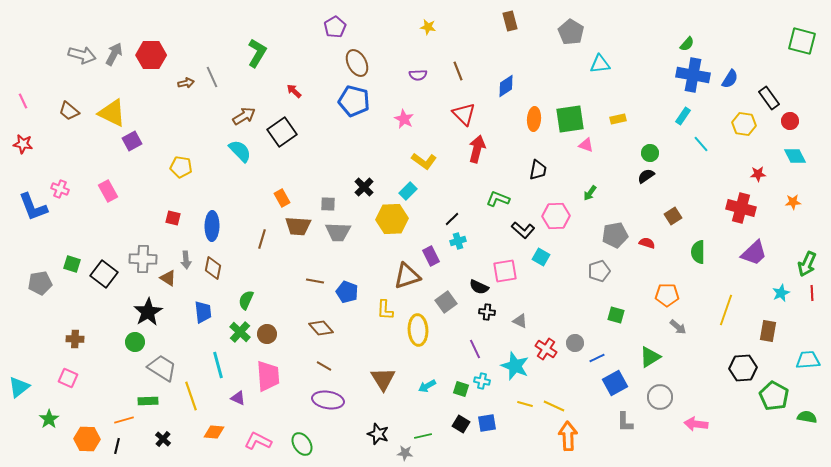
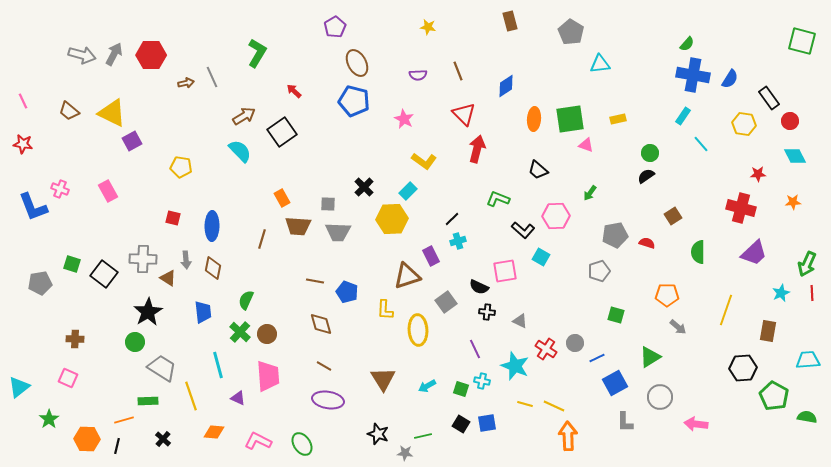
black trapezoid at (538, 170): rotated 120 degrees clockwise
brown diamond at (321, 328): moved 4 px up; rotated 25 degrees clockwise
